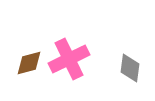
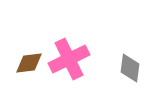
brown diamond: rotated 8 degrees clockwise
